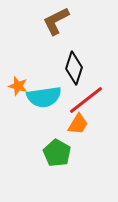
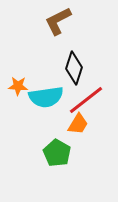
brown L-shape: moved 2 px right
orange star: rotated 12 degrees counterclockwise
cyan semicircle: moved 2 px right
